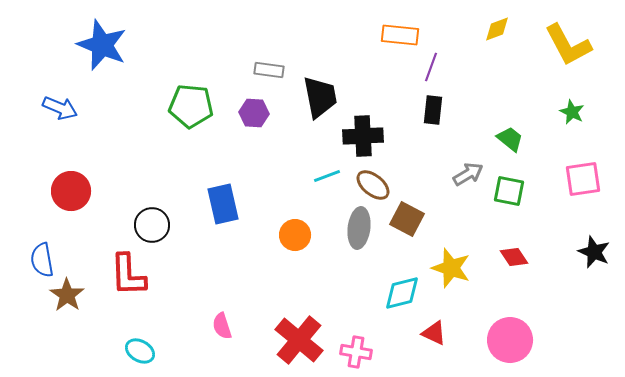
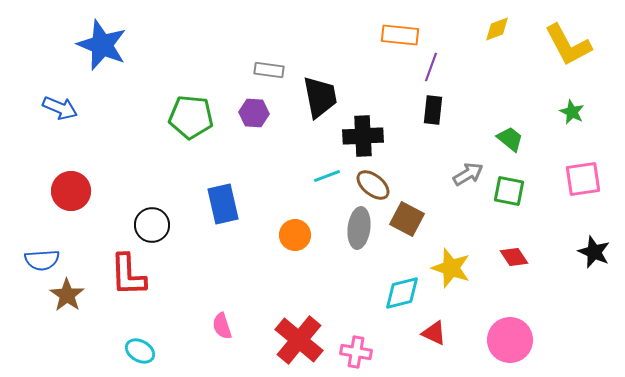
green pentagon: moved 11 px down
blue semicircle: rotated 84 degrees counterclockwise
